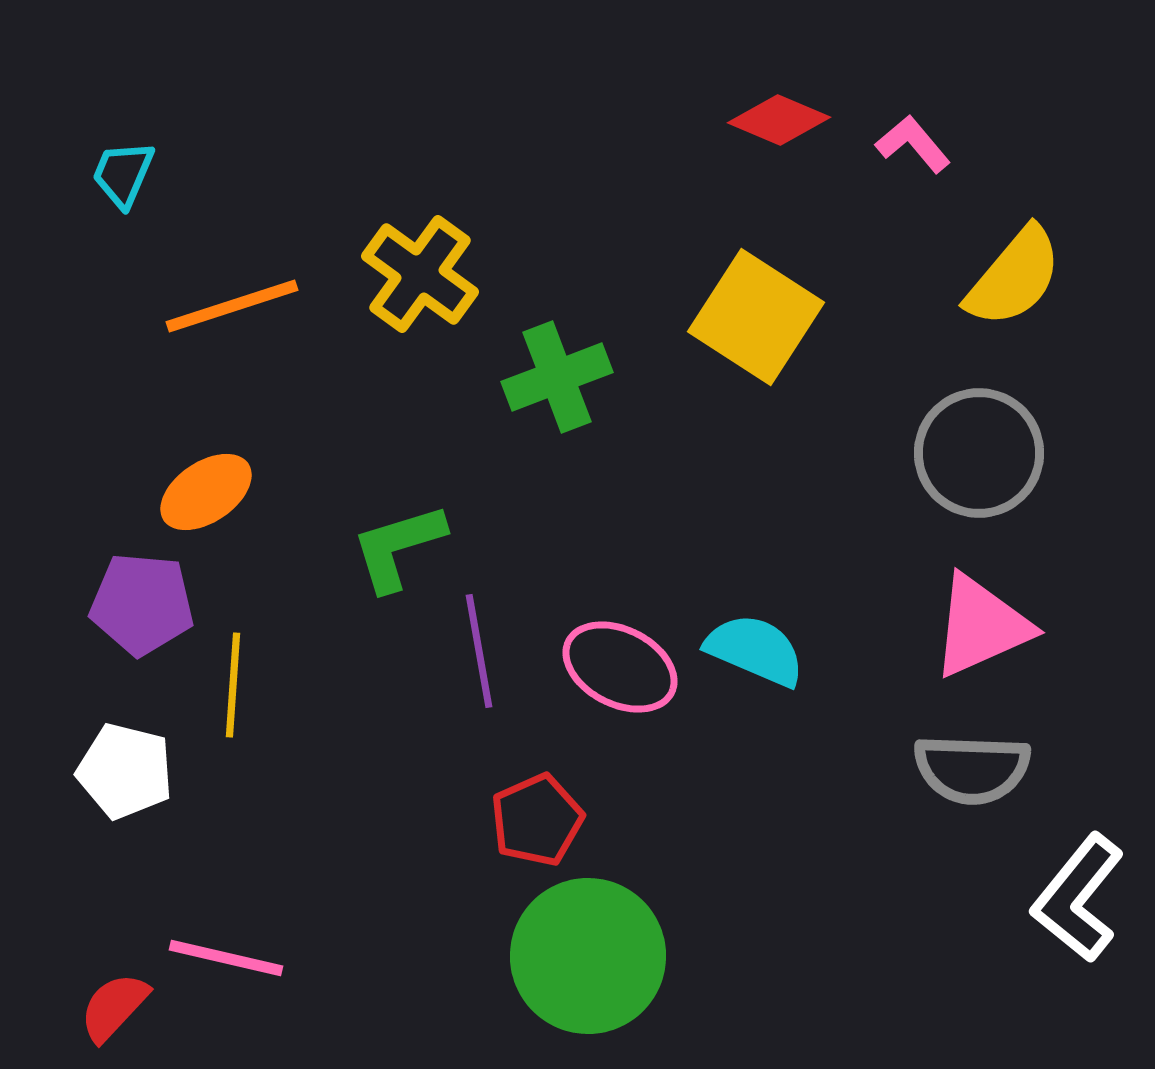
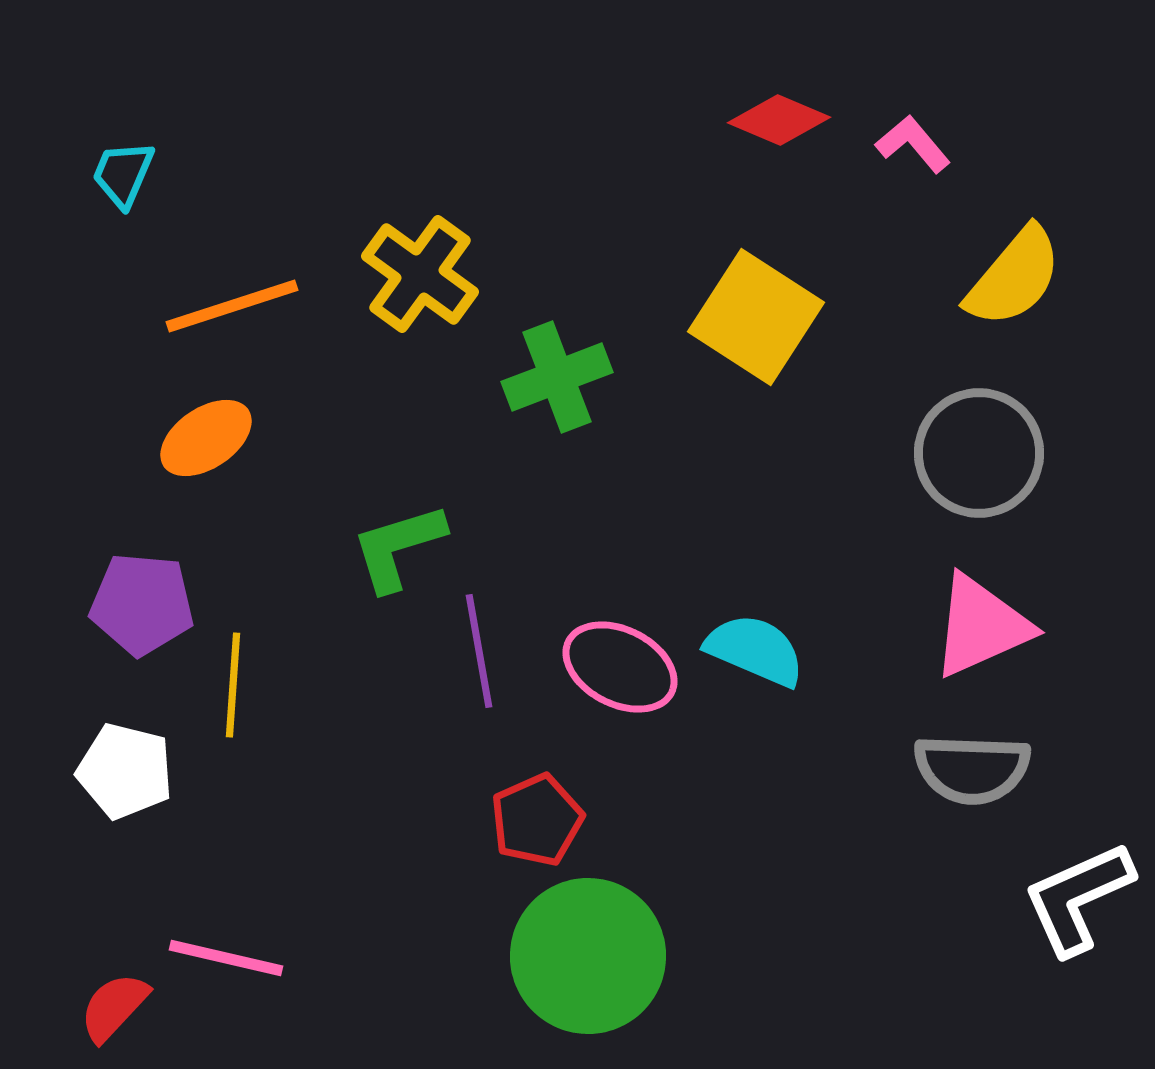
orange ellipse: moved 54 px up
white L-shape: rotated 27 degrees clockwise
